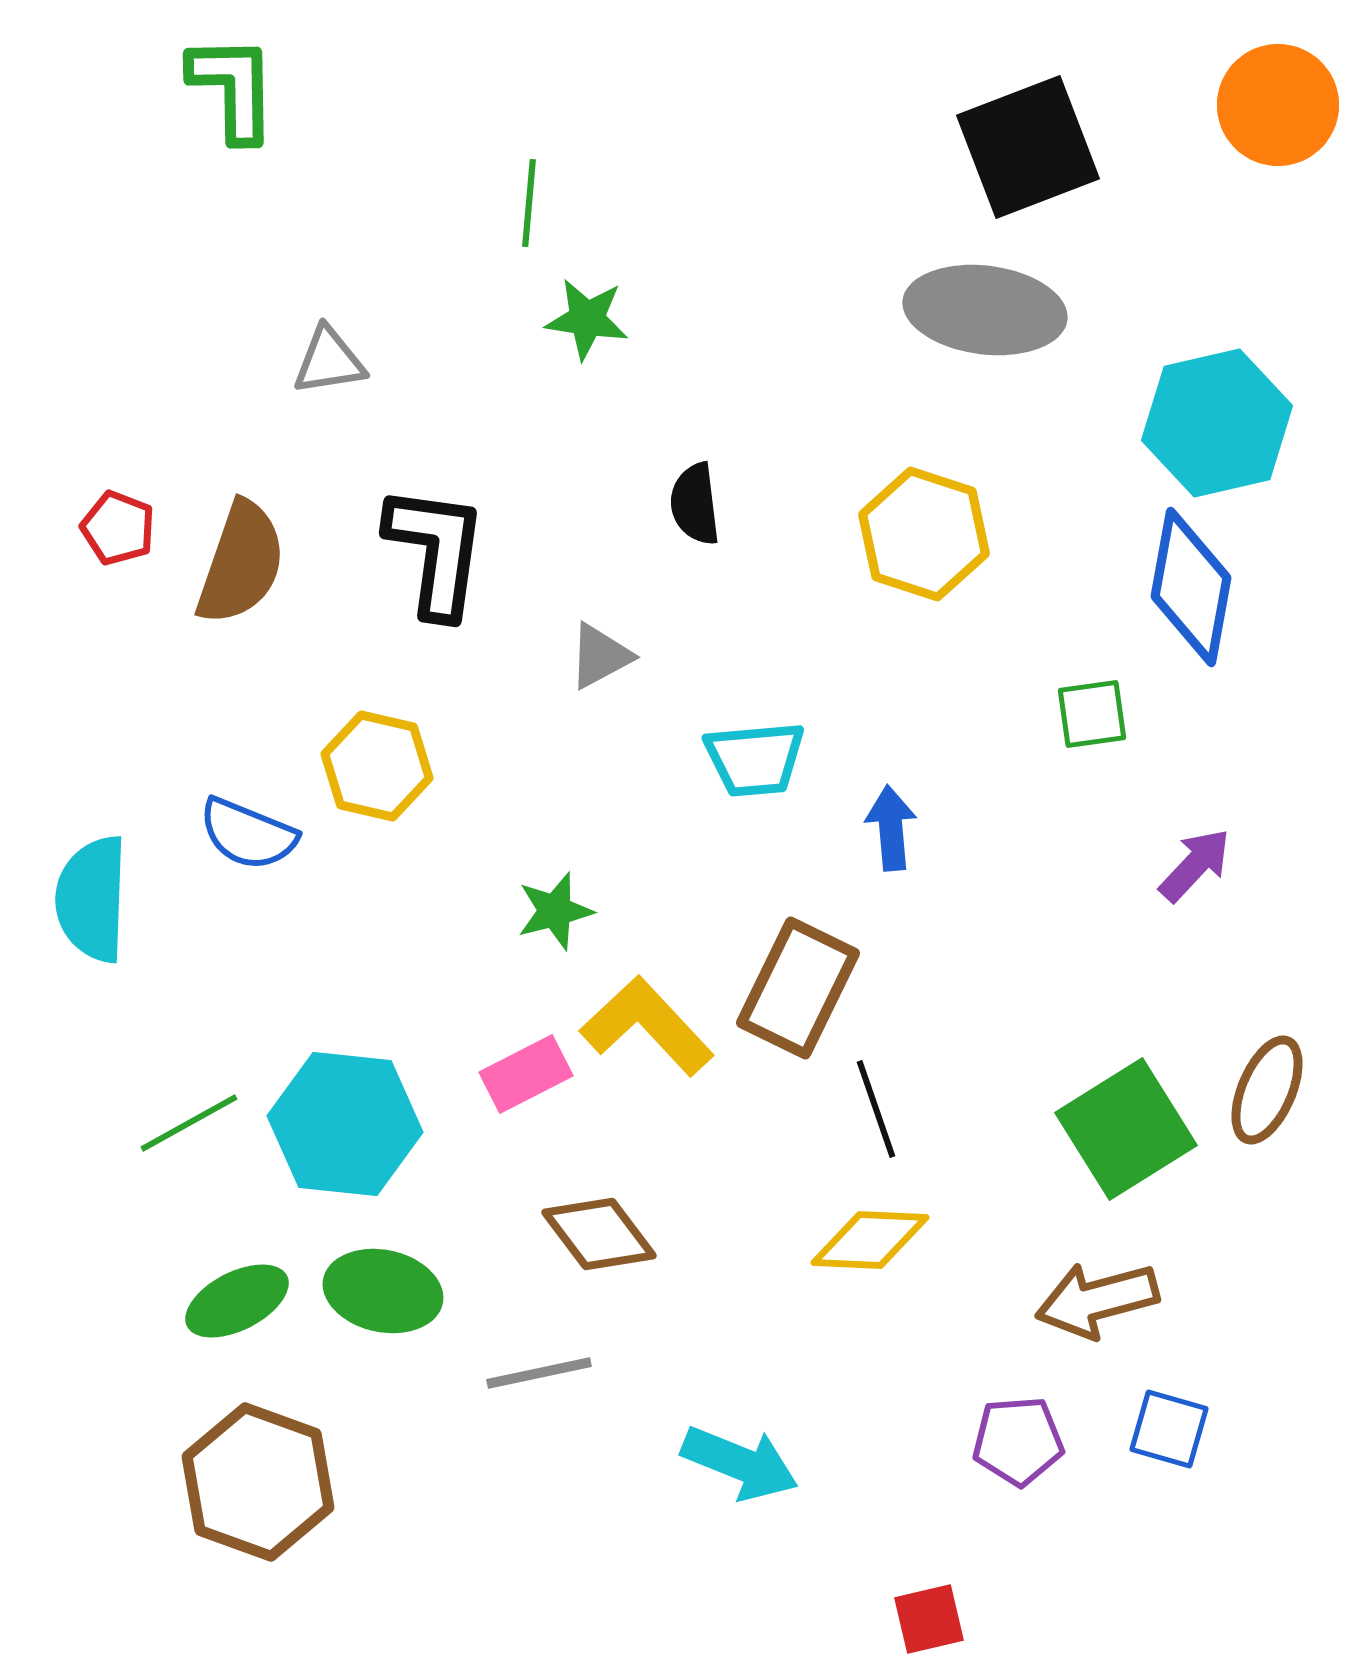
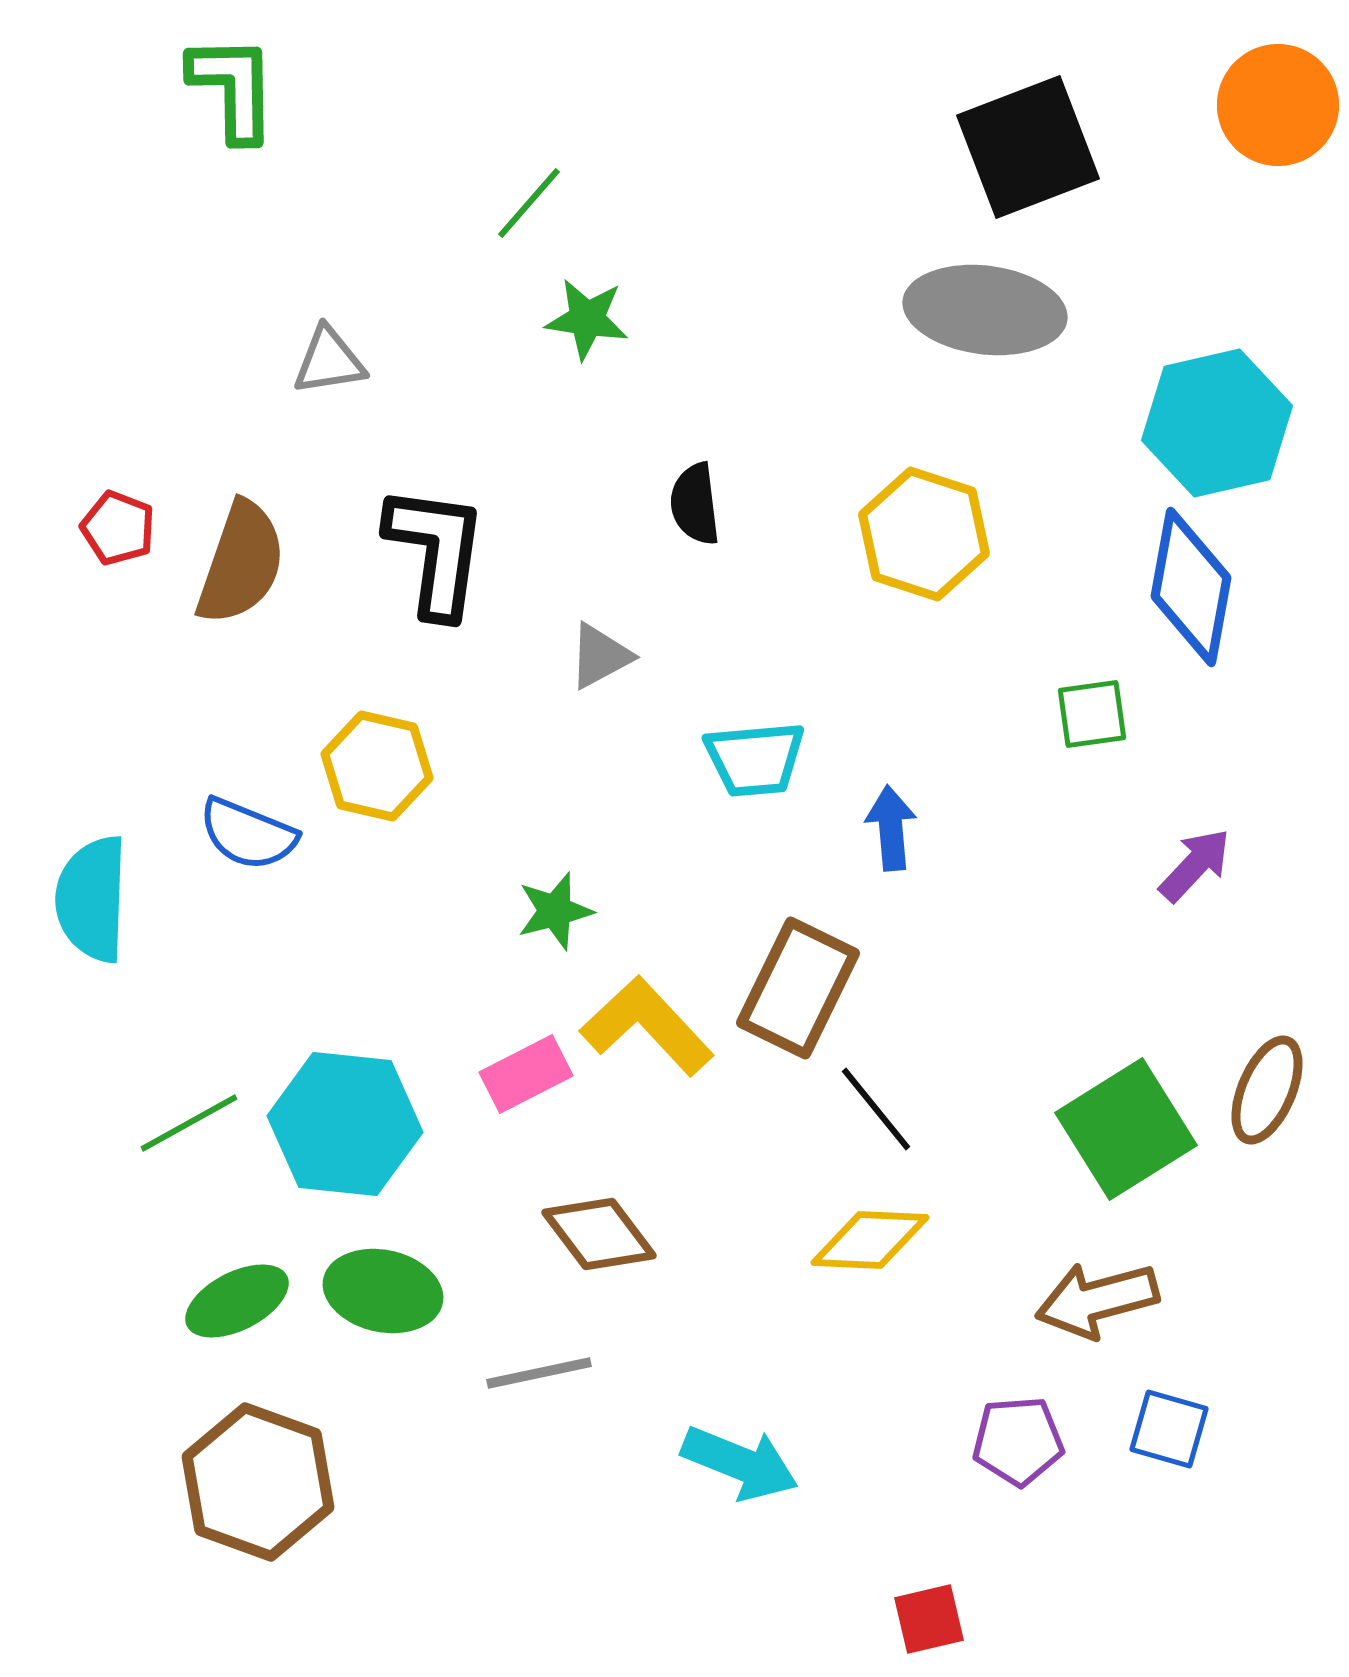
green line at (529, 203): rotated 36 degrees clockwise
black line at (876, 1109): rotated 20 degrees counterclockwise
